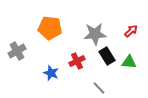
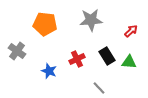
orange pentagon: moved 5 px left, 4 px up
gray star: moved 4 px left, 14 px up
gray cross: rotated 24 degrees counterclockwise
red cross: moved 2 px up
blue star: moved 2 px left, 2 px up
